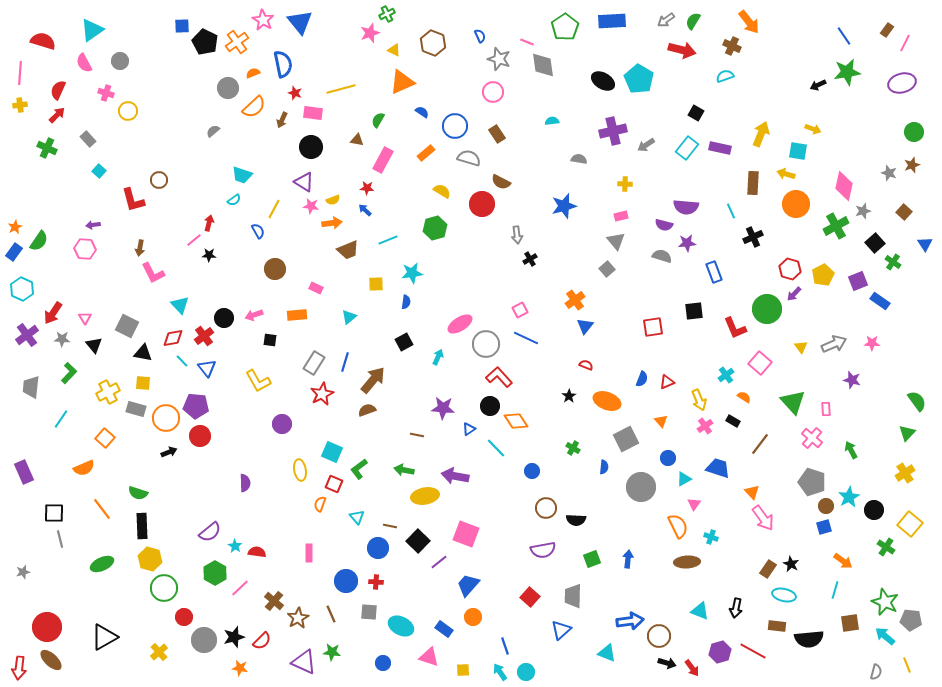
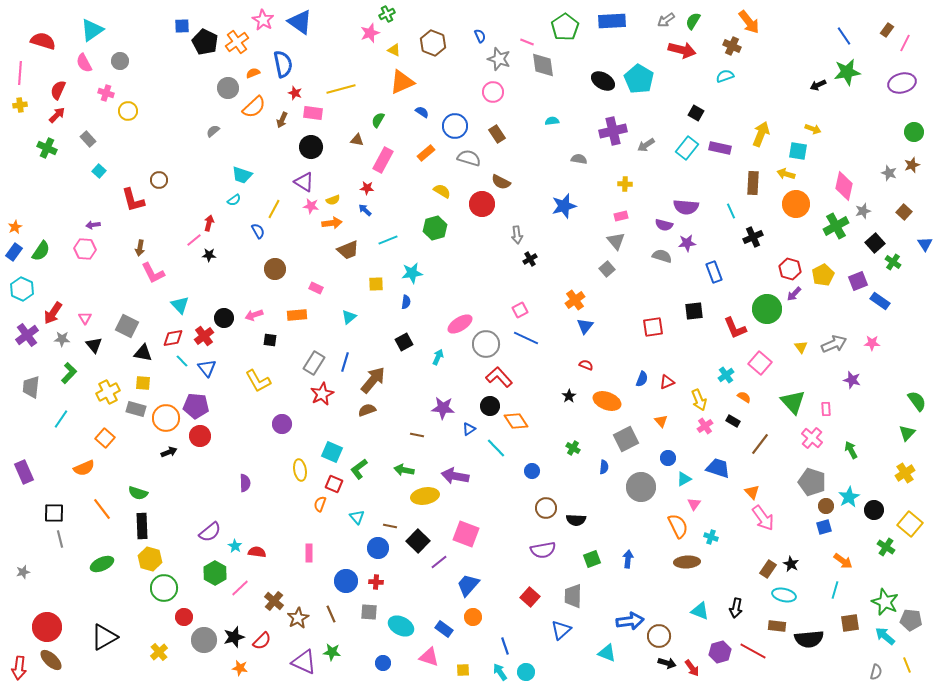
blue triangle at (300, 22): rotated 16 degrees counterclockwise
green semicircle at (39, 241): moved 2 px right, 10 px down
